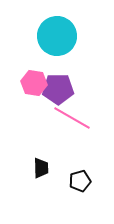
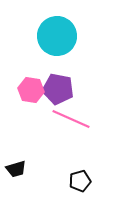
pink hexagon: moved 3 px left, 7 px down
purple pentagon: rotated 12 degrees clockwise
pink line: moved 1 px left, 1 px down; rotated 6 degrees counterclockwise
black trapezoid: moved 25 px left, 1 px down; rotated 75 degrees clockwise
